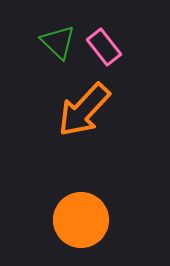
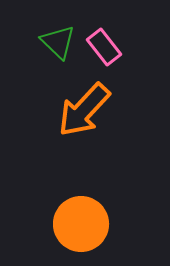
orange circle: moved 4 px down
